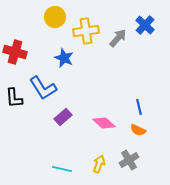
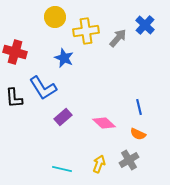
orange semicircle: moved 4 px down
